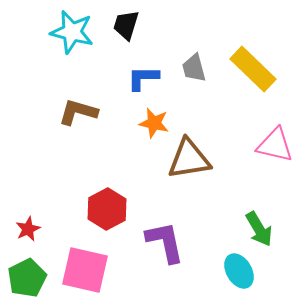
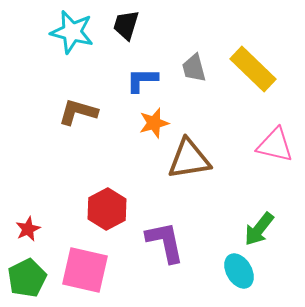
blue L-shape: moved 1 px left, 2 px down
orange star: rotated 28 degrees counterclockwise
green arrow: rotated 69 degrees clockwise
